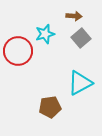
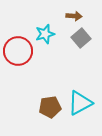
cyan triangle: moved 20 px down
